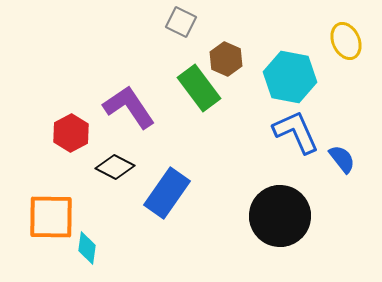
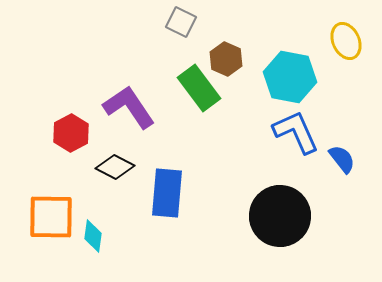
blue rectangle: rotated 30 degrees counterclockwise
cyan diamond: moved 6 px right, 12 px up
